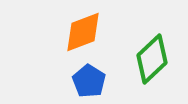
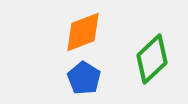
blue pentagon: moved 5 px left, 3 px up
